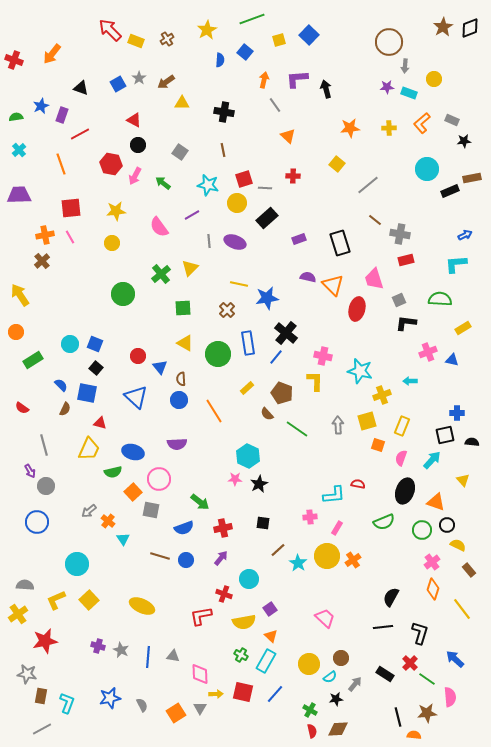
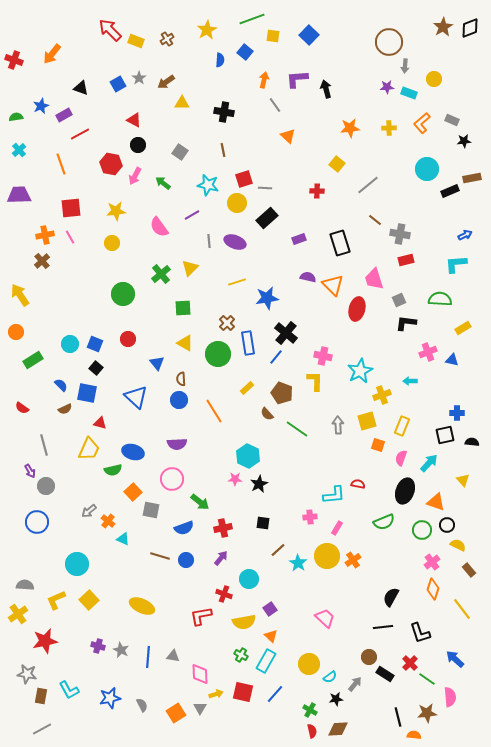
yellow square at (279, 40): moved 6 px left, 4 px up; rotated 24 degrees clockwise
purple rectangle at (62, 115): moved 2 px right; rotated 42 degrees clockwise
red cross at (293, 176): moved 24 px right, 15 px down
yellow line at (239, 284): moved 2 px left, 2 px up; rotated 30 degrees counterclockwise
brown cross at (227, 310): moved 13 px down
red circle at (138, 356): moved 10 px left, 17 px up
blue triangle at (160, 367): moved 3 px left, 4 px up
cyan star at (360, 371): rotated 30 degrees clockwise
brown semicircle at (65, 409): rotated 40 degrees clockwise
cyan arrow at (432, 460): moved 3 px left, 3 px down
green semicircle at (113, 472): moved 2 px up
pink circle at (159, 479): moved 13 px right
cyan triangle at (123, 539): rotated 32 degrees counterclockwise
black L-shape at (420, 633): rotated 145 degrees clockwise
brown circle at (341, 658): moved 28 px right, 1 px up
yellow arrow at (216, 694): rotated 16 degrees counterclockwise
cyan L-shape at (67, 703): moved 2 px right, 13 px up; rotated 130 degrees clockwise
